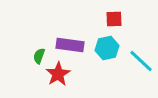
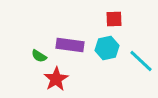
green semicircle: rotated 77 degrees counterclockwise
red star: moved 2 px left, 5 px down
